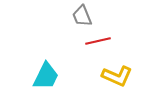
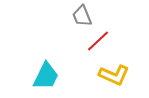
red line: rotated 30 degrees counterclockwise
yellow L-shape: moved 3 px left, 1 px up
